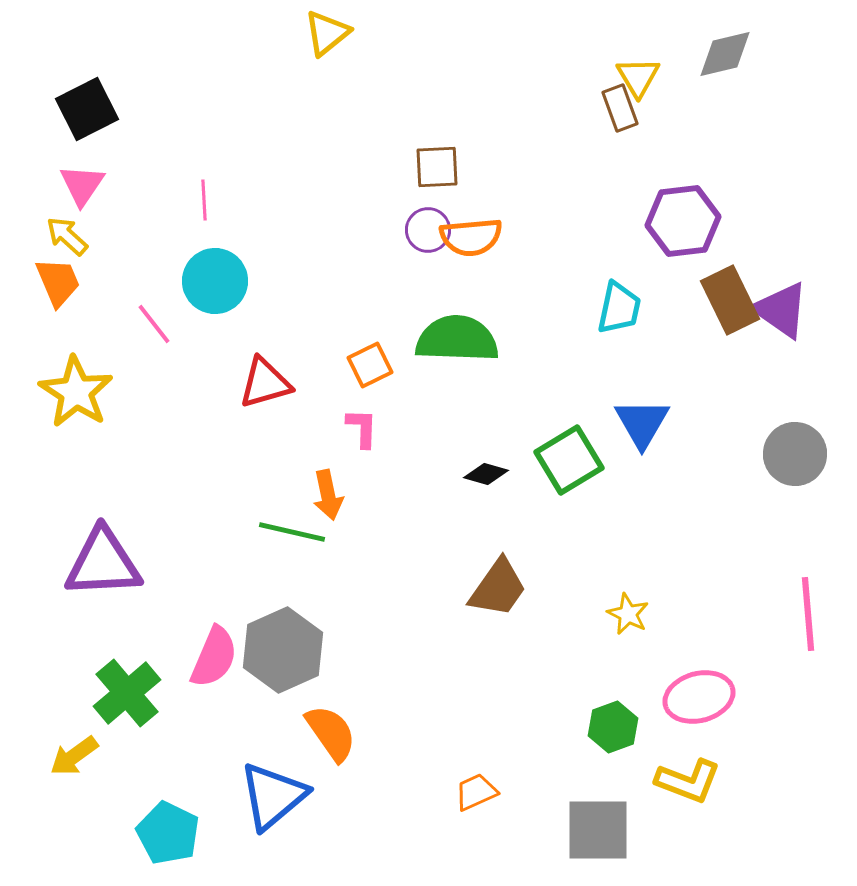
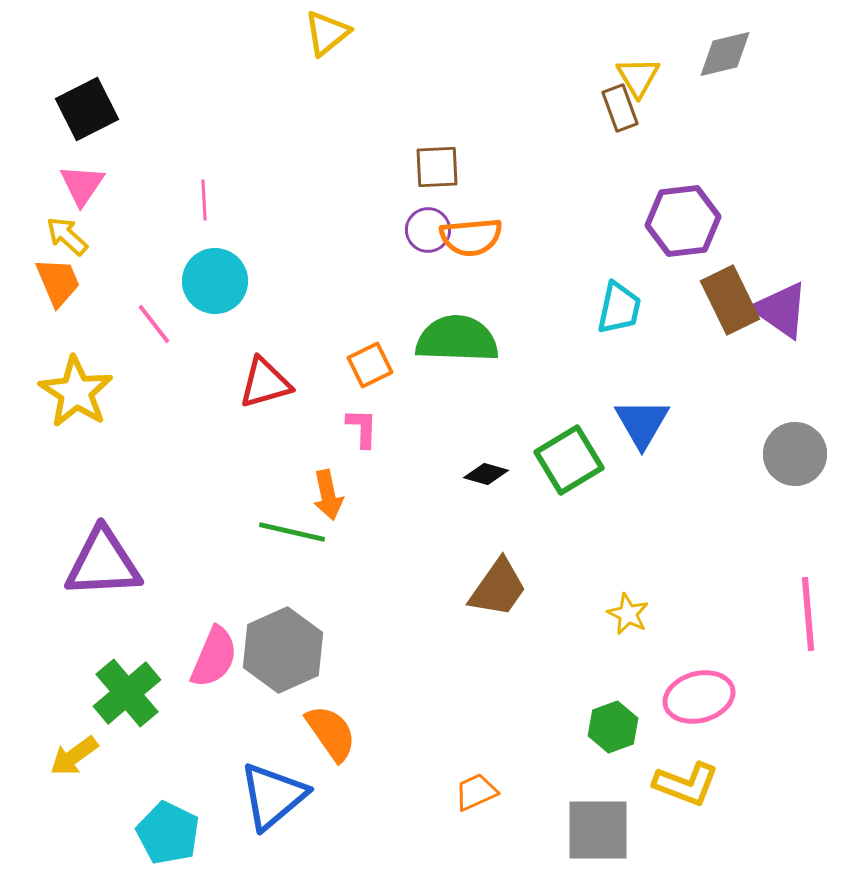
yellow L-shape at (688, 781): moved 2 px left, 3 px down
